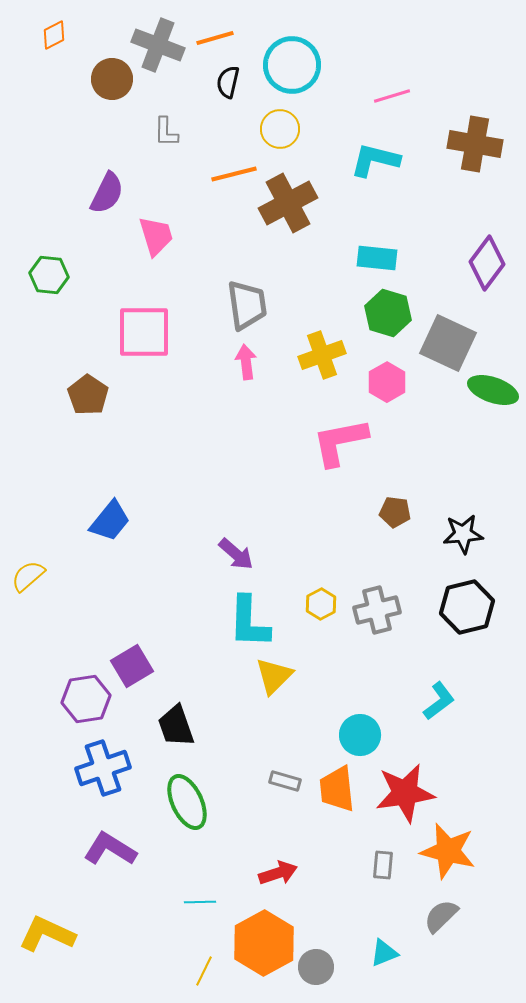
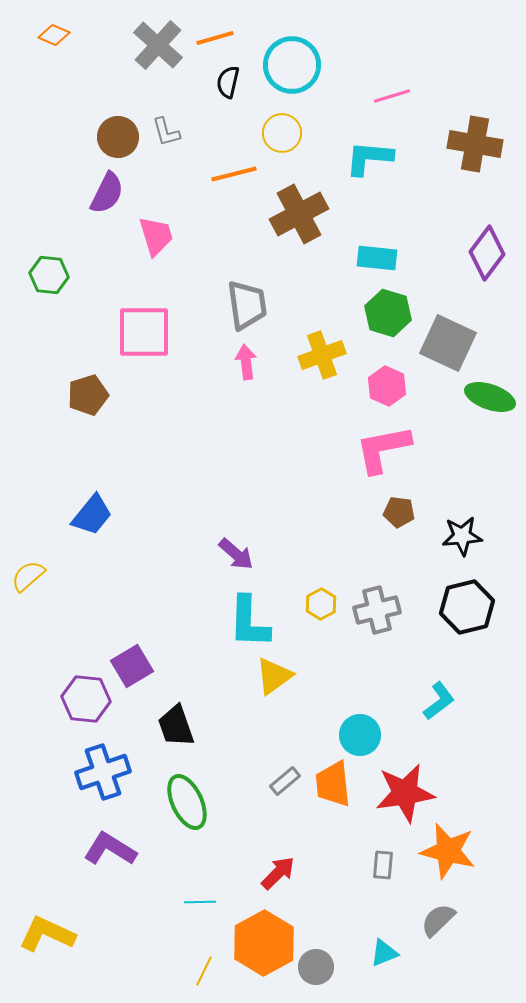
orange diamond at (54, 35): rotated 52 degrees clockwise
gray cross at (158, 45): rotated 21 degrees clockwise
brown circle at (112, 79): moved 6 px right, 58 px down
yellow circle at (280, 129): moved 2 px right, 4 px down
gray L-shape at (166, 132): rotated 16 degrees counterclockwise
cyan L-shape at (375, 160): moved 6 px left, 2 px up; rotated 9 degrees counterclockwise
brown cross at (288, 203): moved 11 px right, 11 px down
purple diamond at (487, 263): moved 10 px up
pink hexagon at (387, 382): moved 4 px down; rotated 6 degrees counterclockwise
green ellipse at (493, 390): moved 3 px left, 7 px down
brown pentagon at (88, 395): rotated 21 degrees clockwise
pink L-shape at (340, 442): moved 43 px right, 7 px down
brown pentagon at (395, 512): moved 4 px right
blue trapezoid at (110, 521): moved 18 px left, 6 px up
black star at (463, 534): moved 1 px left, 2 px down
yellow triangle at (274, 676): rotated 9 degrees clockwise
purple hexagon at (86, 699): rotated 15 degrees clockwise
blue cross at (103, 768): moved 4 px down
gray rectangle at (285, 781): rotated 56 degrees counterclockwise
orange trapezoid at (337, 789): moved 4 px left, 5 px up
red arrow at (278, 873): rotated 27 degrees counterclockwise
gray semicircle at (441, 916): moved 3 px left, 4 px down
